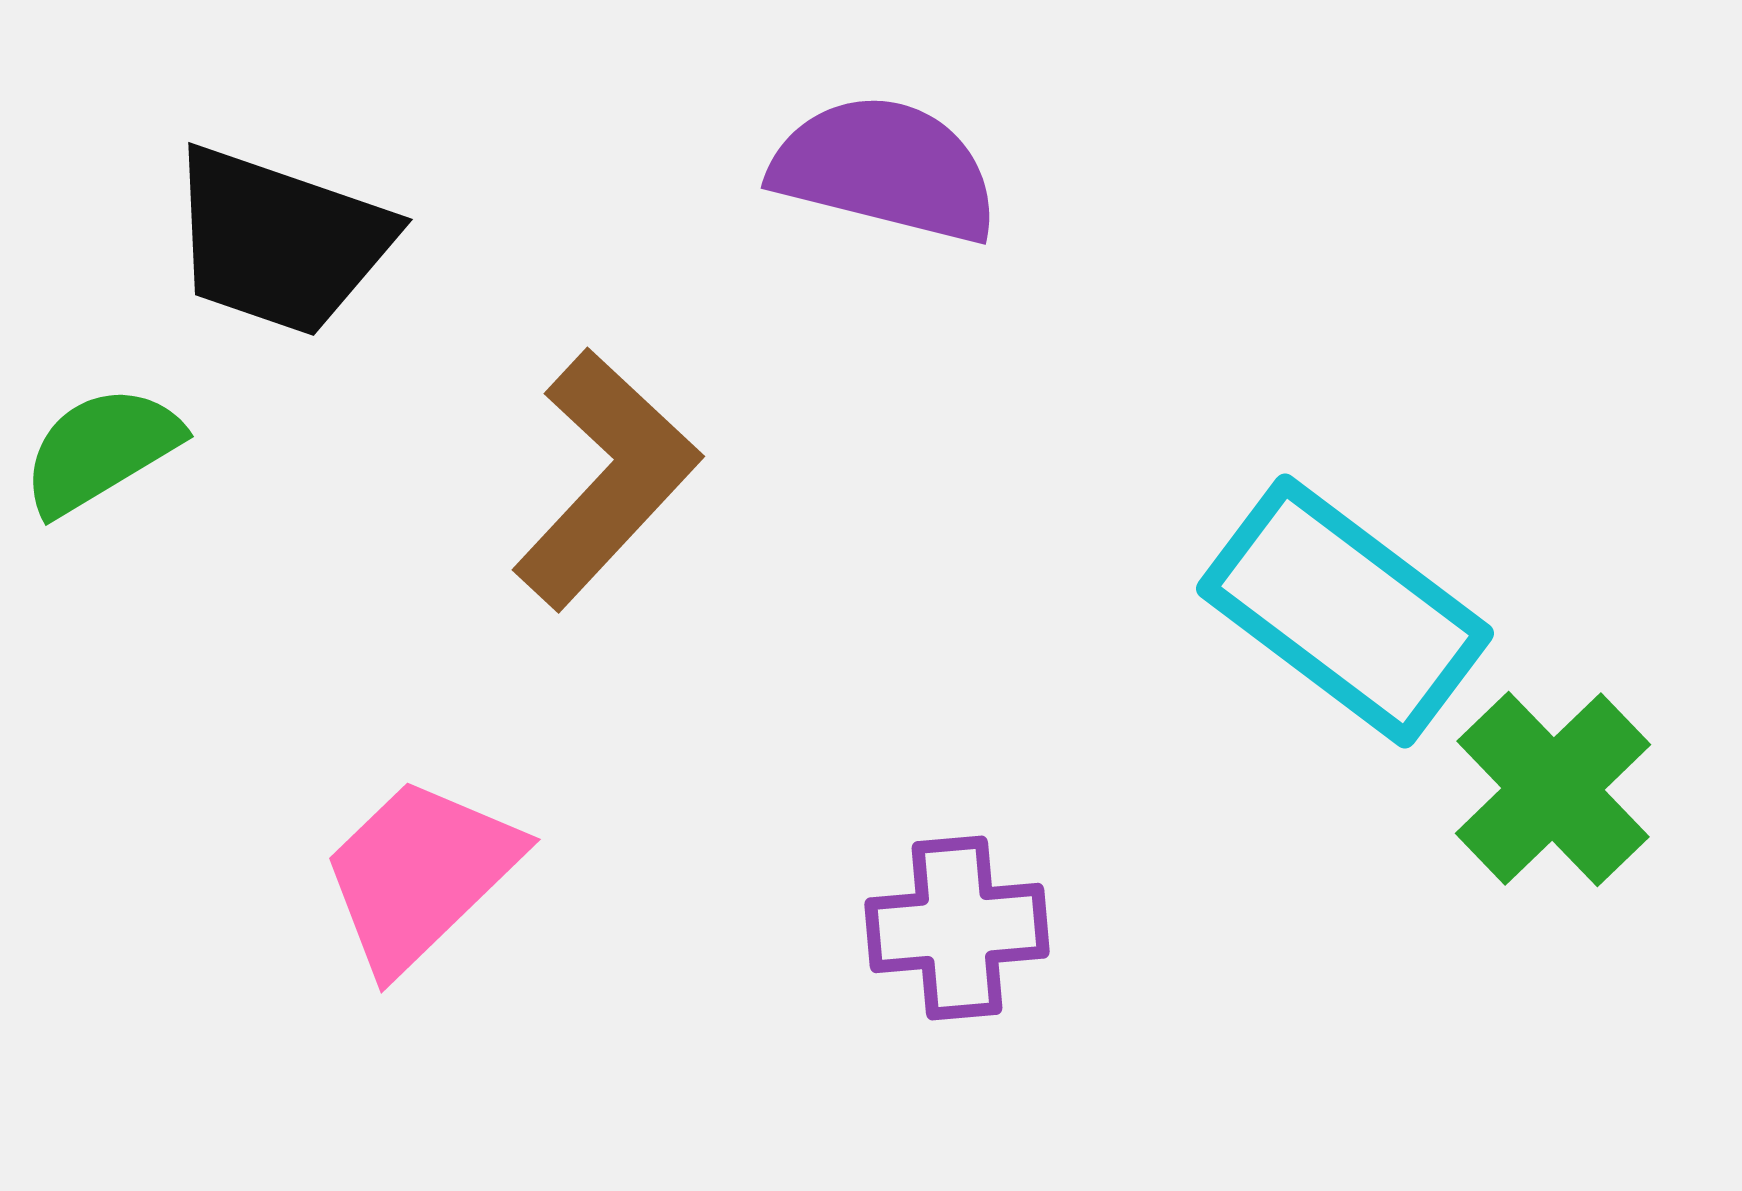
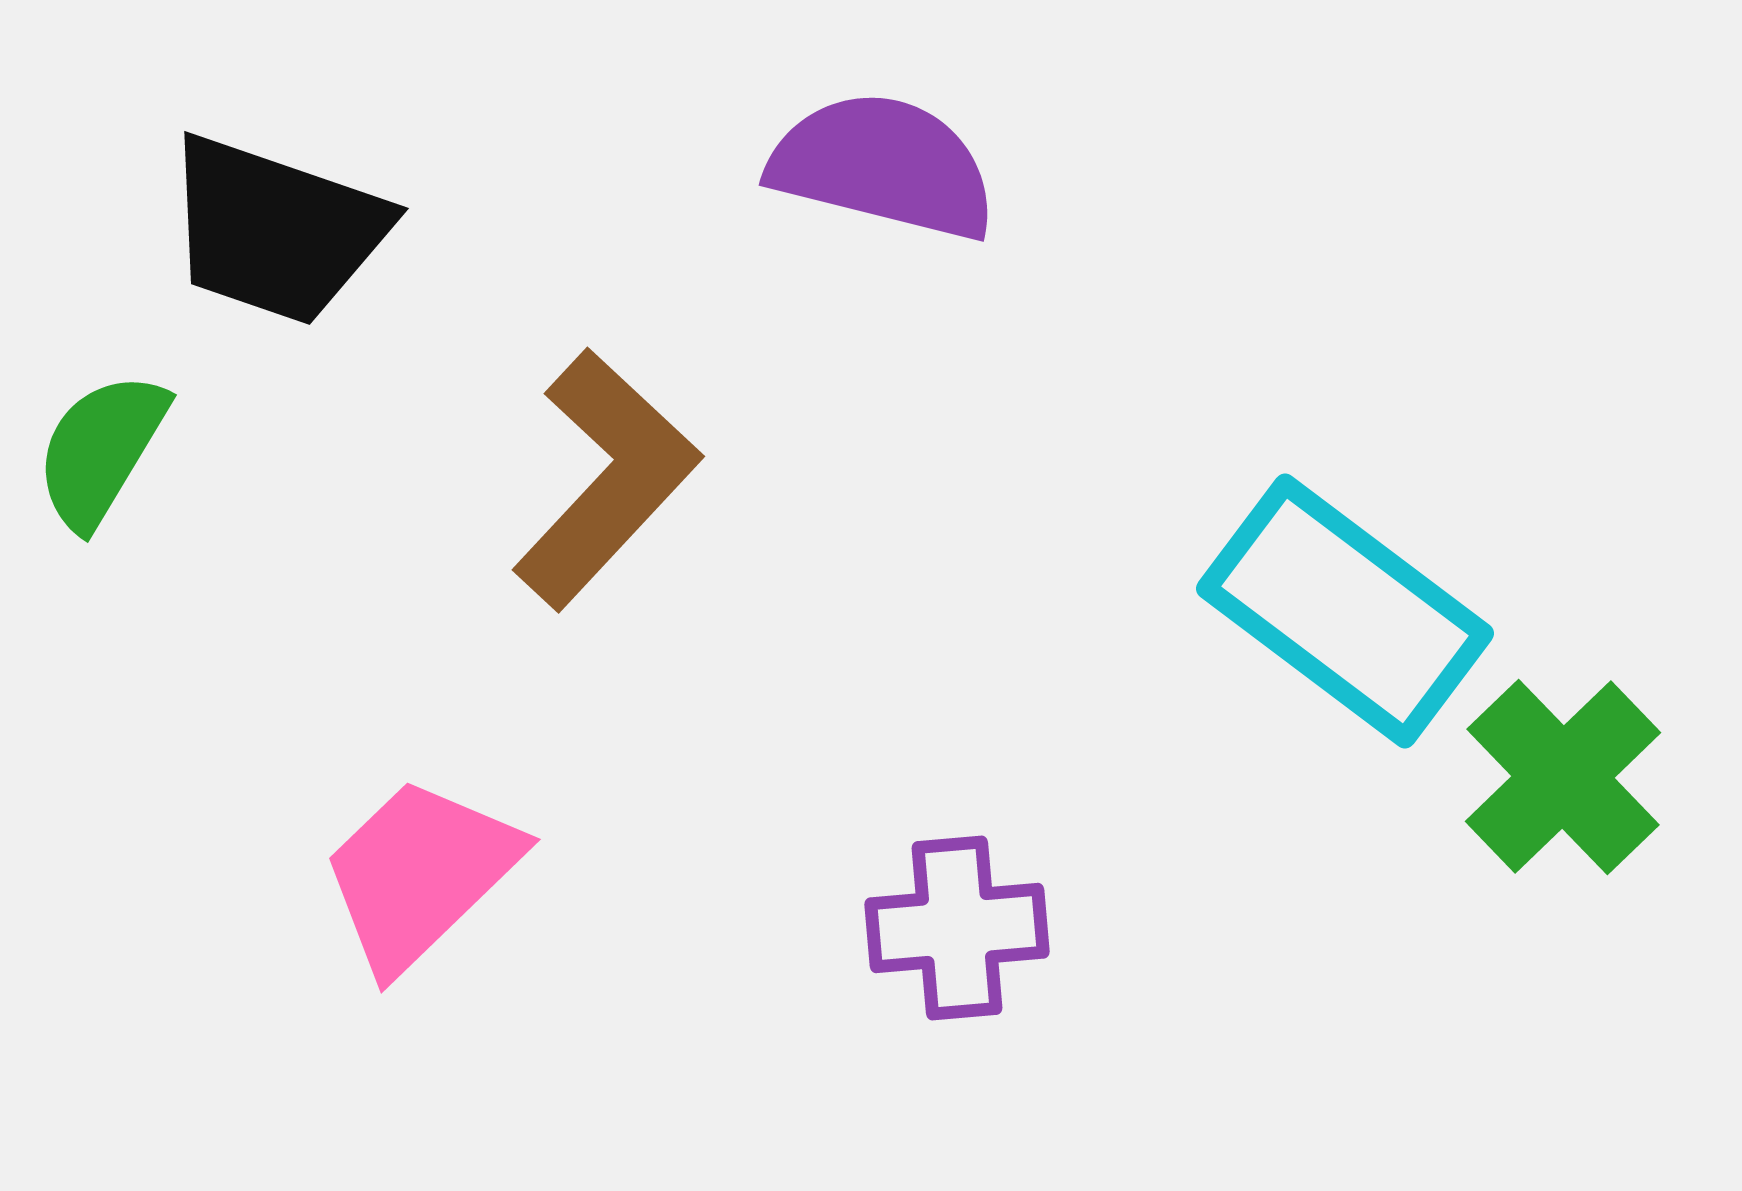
purple semicircle: moved 2 px left, 3 px up
black trapezoid: moved 4 px left, 11 px up
green semicircle: rotated 28 degrees counterclockwise
green cross: moved 10 px right, 12 px up
